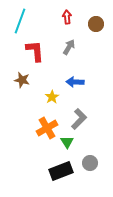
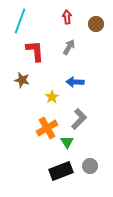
gray circle: moved 3 px down
